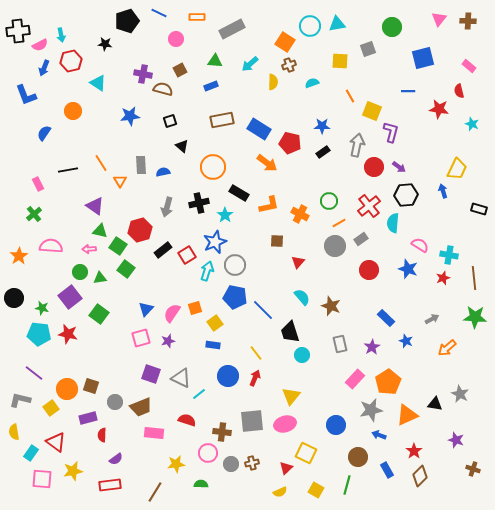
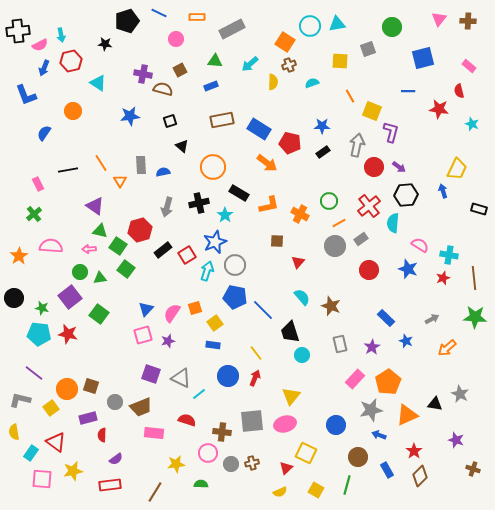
pink square at (141, 338): moved 2 px right, 3 px up
